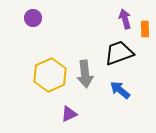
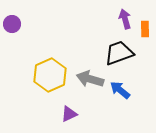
purple circle: moved 21 px left, 6 px down
gray arrow: moved 5 px right, 5 px down; rotated 112 degrees clockwise
